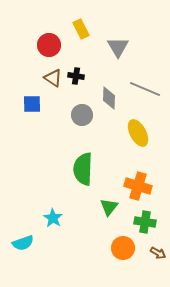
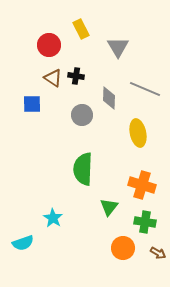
yellow ellipse: rotated 16 degrees clockwise
orange cross: moved 4 px right, 1 px up
